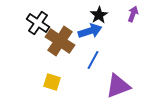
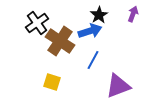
black cross: moved 1 px left; rotated 20 degrees clockwise
